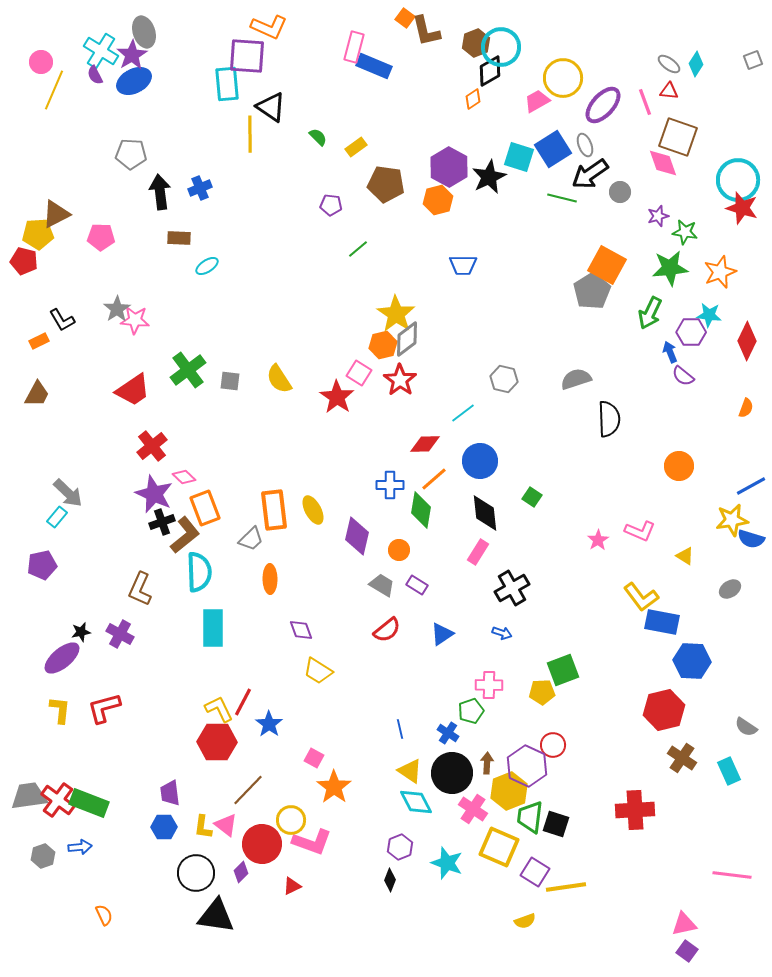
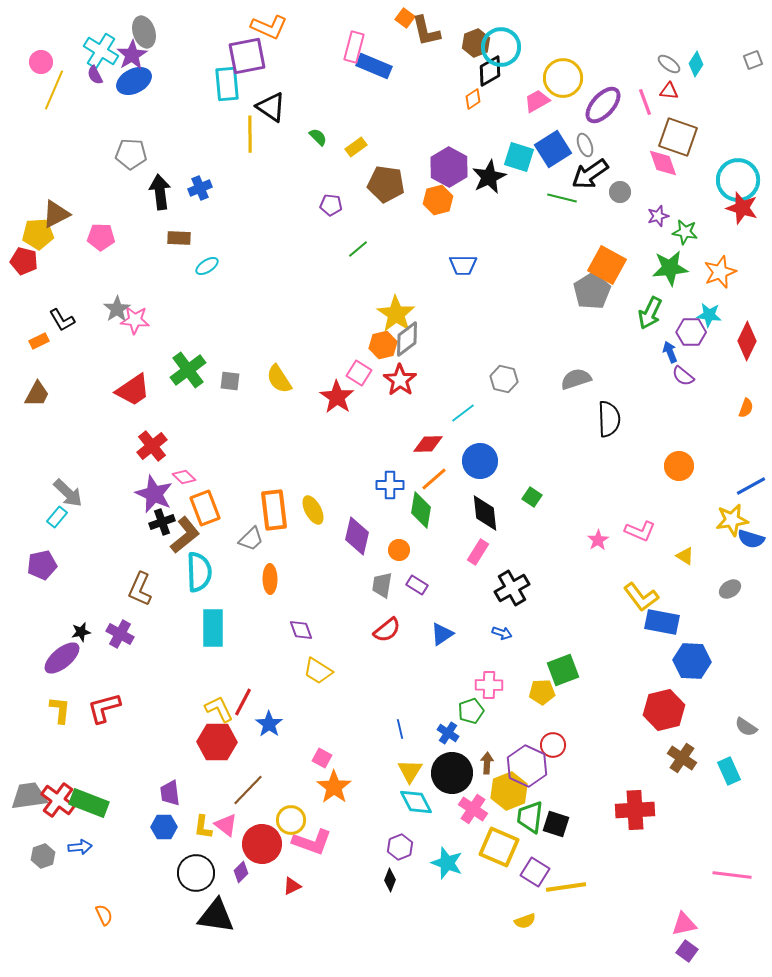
purple square at (247, 56): rotated 15 degrees counterclockwise
red diamond at (425, 444): moved 3 px right
gray trapezoid at (382, 585): rotated 112 degrees counterclockwise
pink square at (314, 758): moved 8 px right
yellow triangle at (410, 771): rotated 28 degrees clockwise
